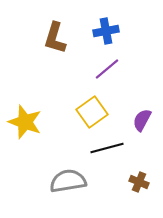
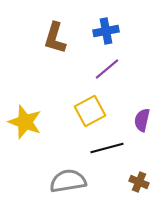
yellow square: moved 2 px left, 1 px up; rotated 8 degrees clockwise
purple semicircle: rotated 15 degrees counterclockwise
